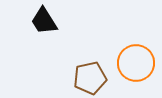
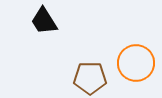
brown pentagon: rotated 12 degrees clockwise
